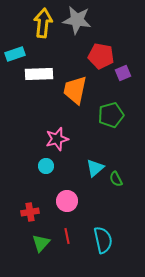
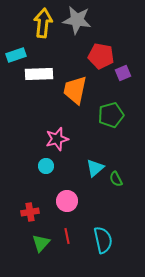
cyan rectangle: moved 1 px right, 1 px down
